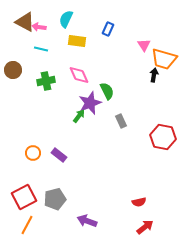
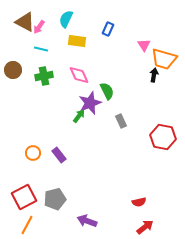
pink arrow: rotated 64 degrees counterclockwise
green cross: moved 2 px left, 5 px up
purple rectangle: rotated 14 degrees clockwise
